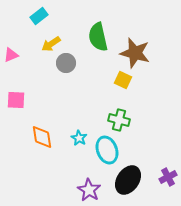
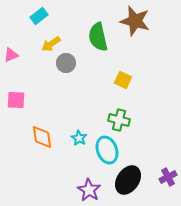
brown star: moved 32 px up
